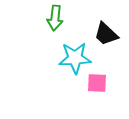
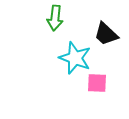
cyan star: rotated 24 degrees clockwise
